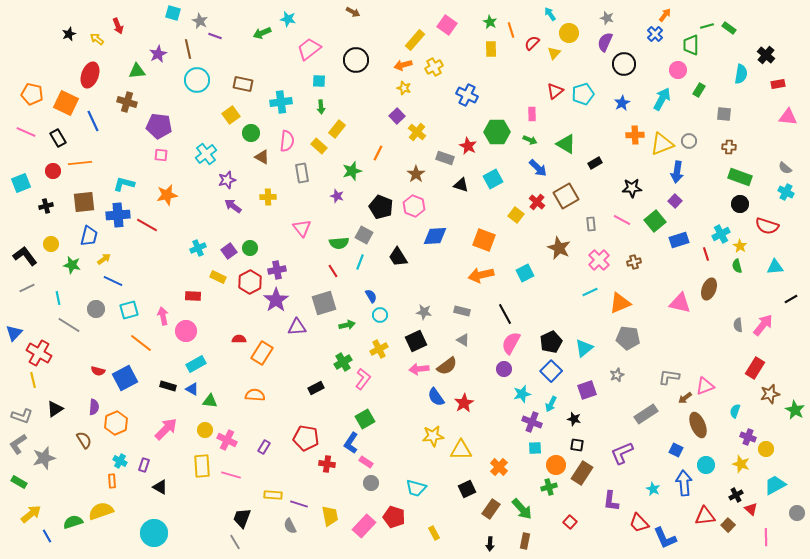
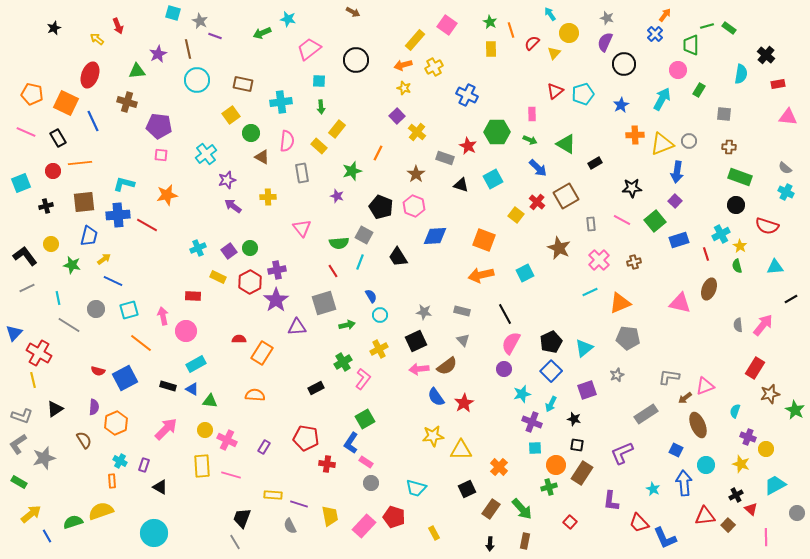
black star at (69, 34): moved 15 px left, 6 px up
blue star at (622, 103): moved 1 px left, 2 px down
black circle at (740, 204): moved 4 px left, 1 px down
gray triangle at (463, 340): rotated 16 degrees clockwise
